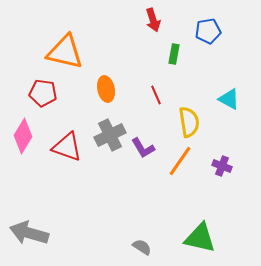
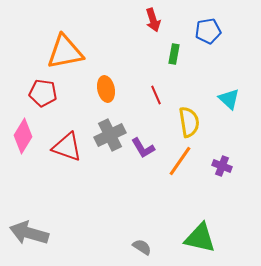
orange triangle: rotated 24 degrees counterclockwise
cyan triangle: rotated 15 degrees clockwise
